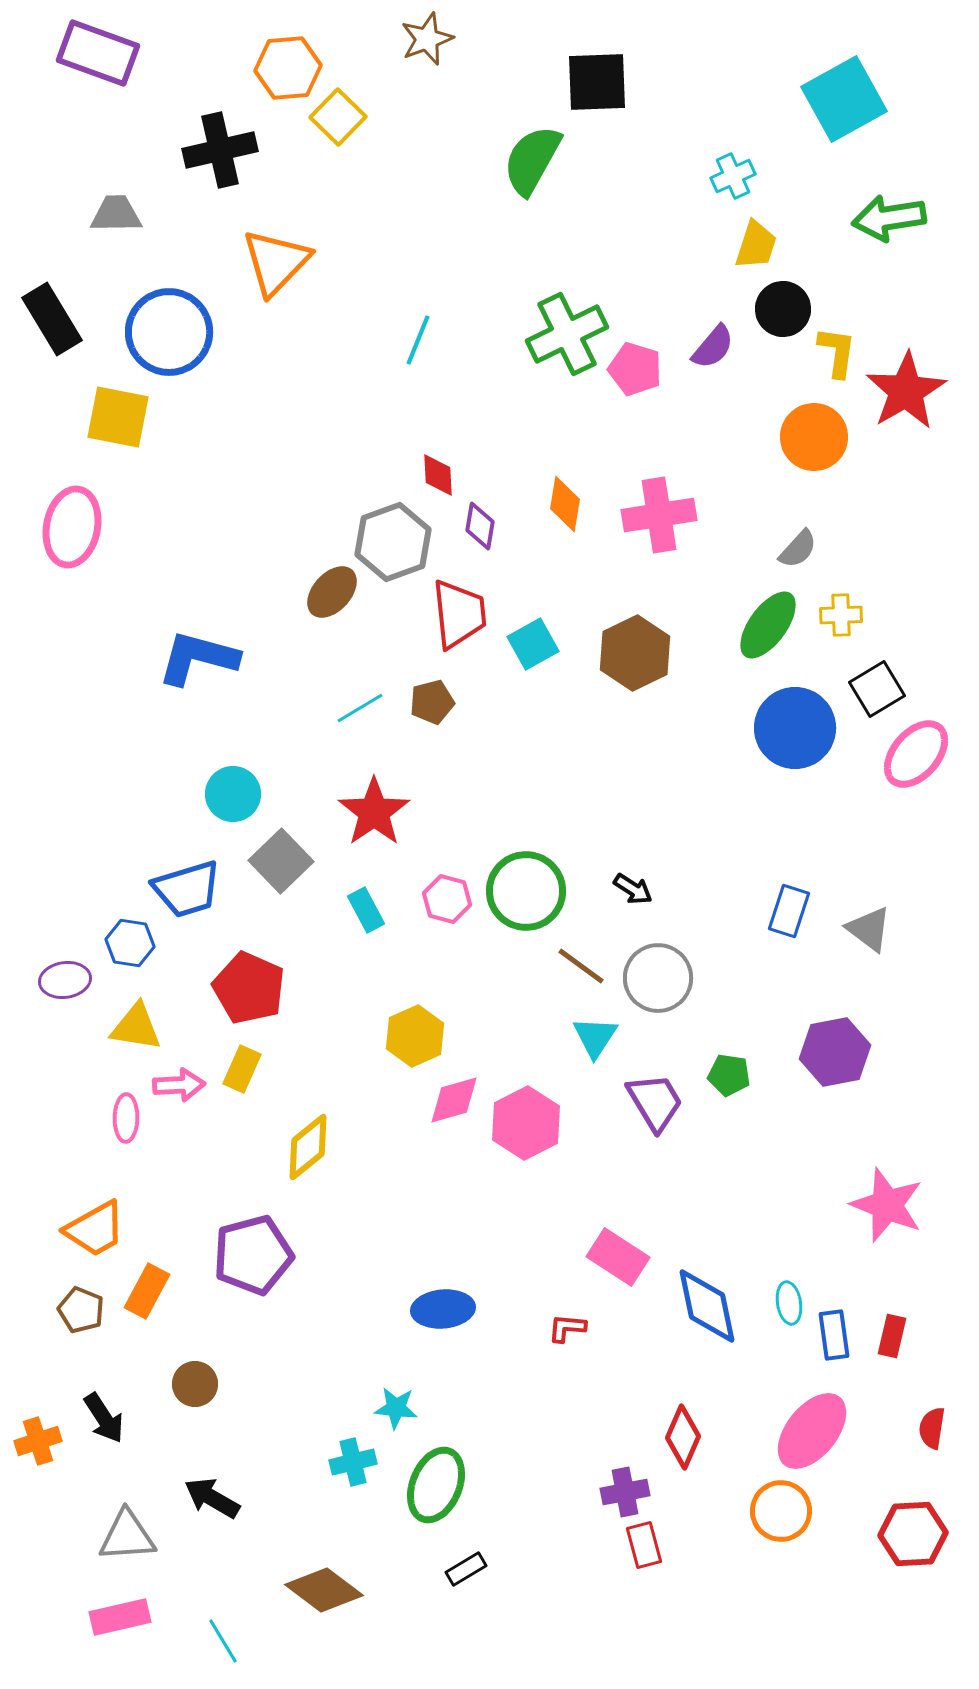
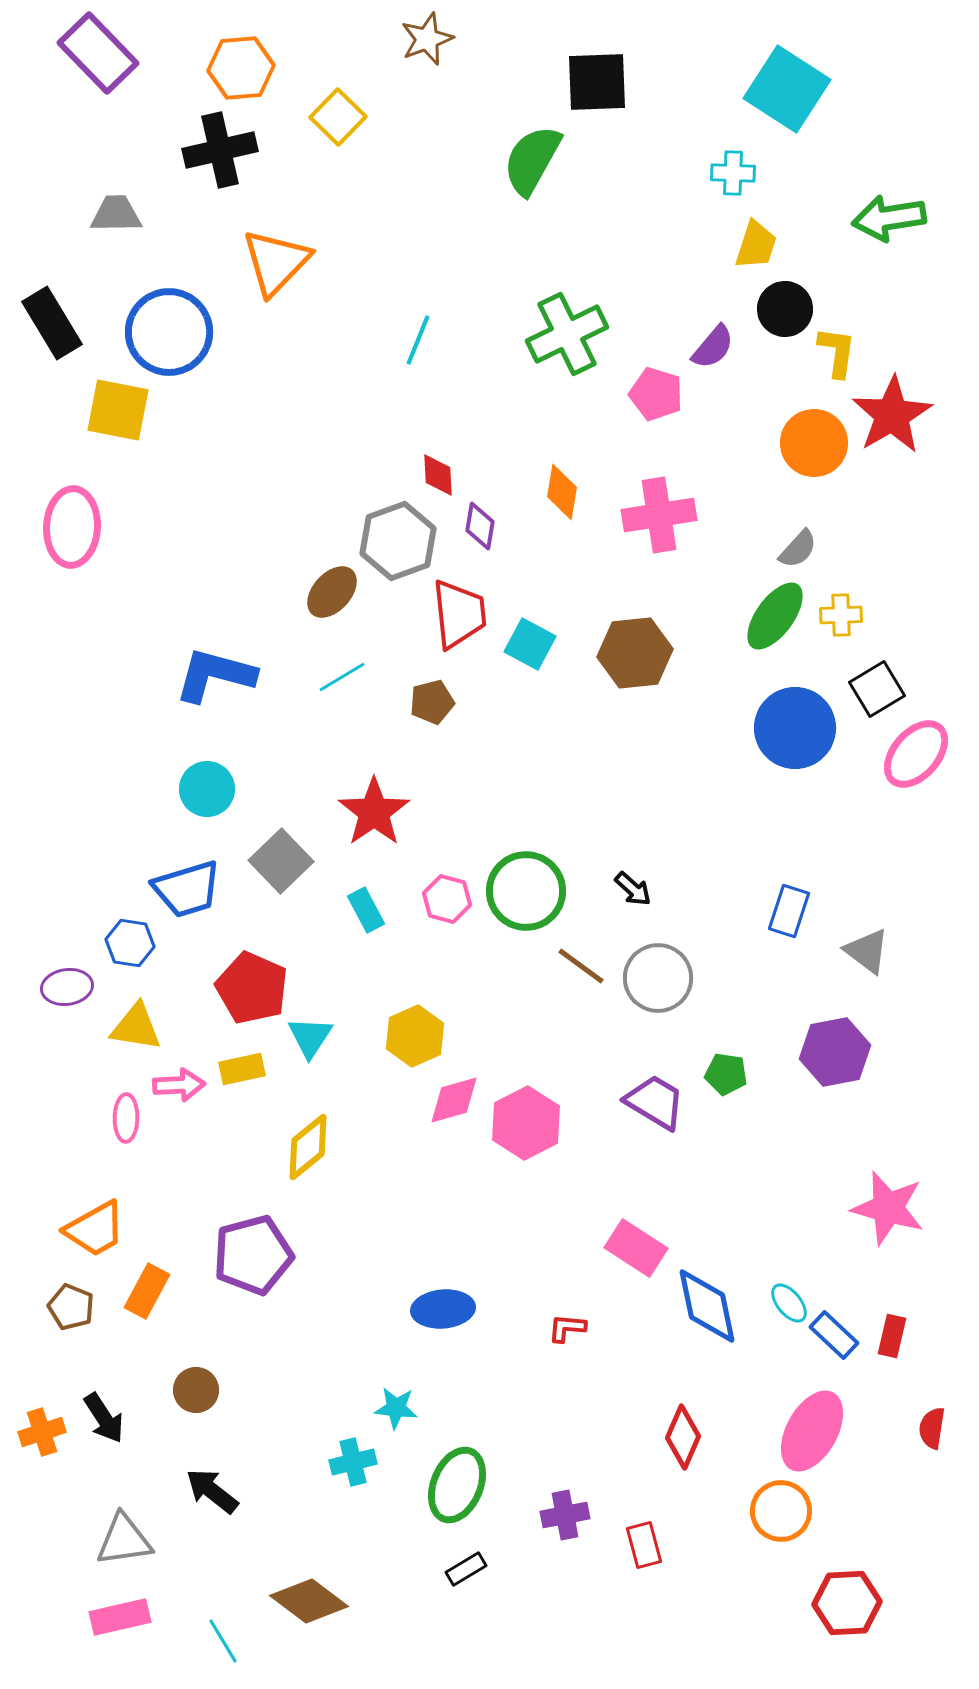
purple rectangle at (98, 53): rotated 26 degrees clockwise
orange hexagon at (288, 68): moved 47 px left
cyan square at (844, 99): moved 57 px left, 10 px up; rotated 28 degrees counterclockwise
cyan cross at (733, 176): moved 3 px up; rotated 27 degrees clockwise
black circle at (783, 309): moved 2 px right
black rectangle at (52, 319): moved 4 px down
pink pentagon at (635, 369): moved 21 px right, 25 px down
red star at (906, 391): moved 14 px left, 24 px down
yellow square at (118, 417): moved 7 px up
orange circle at (814, 437): moved 6 px down
orange diamond at (565, 504): moved 3 px left, 12 px up
pink ellipse at (72, 527): rotated 8 degrees counterclockwise
gray hexagon at (393, 542): moved 5 px right, 1 px up
green ellipse at (768, 625): moved 7 px right, 9 px up
cyan square at (533, 644): moved 3 px left; rotated 33 degrees counterclockwise
brown hexagon at (635, 653): rotated 20 degrees clockwise
blue L-shape at (198, 658): moved 17 px right, 17 px down
cyan line at (360, 708): moved 18 px left, 31 px up
cyan circle at (233, 794): moved 26 px left, 5 px up
black arrow at (633, 889): rotated 9 degrees clockwise
gray triangle at (869, 929): moved 2 px left, 22 px down
purple ellipse at (65, 980): moved 2 px right, 7 px down
red pentagon at (249, 988): moved 3 px right
cyan triangle at (595, 1037): moved 285 px left
yellow rectangle at (242, 1069): rotated 54 degrees clockwise
green pentagon at (729, 1075): moved 3 px left, 1 px up
purple trapezoid at (655, 1102): rotated 28 degrees counterclockwise
pink star at (887, 1205): moved 1 px right, 3 px down; rotated 6 degrees counterclockwise
pink rectangle at (618, 1257): moved 18 px right, 9 px up
cyan ellipse at (789, 1303): rotated 30 degrees counterclockwise
brown pentagon at (81, 1310): moved 10 px left, 3 px up
blue rectangle at (834, 1335): rotated 39 degrees counterclockwise
brown circle at (195, 1384): moved 1 px right, 6 px down
pink ellipse at (812, 1431): rotated 10 degrees counterclockwise
orange cross at (38, 1441): moved 4 px right, 9 px up
green ellipse at (436, 1485): moved 21 px right
purple cross at (625, 1492): moved 60 px left, 23 px down
black arrow at (212, 1498): moved 7 px up; rotated 8 degrees clockwise
red hexagon at (913, 1534): moved 66 px left, 69 px down
gray triangle at (127, 1536): moved 3 px left, 4 px down; rotated 4 degrees counterclockwise
brown diamond at (324, 1590): moved 15 px left, 11 px down
